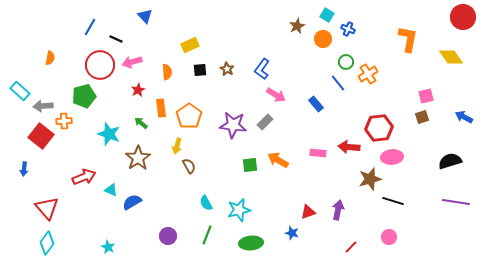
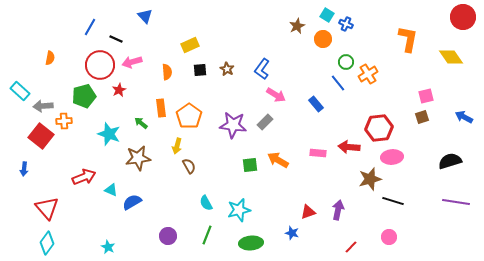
blue cross at (348, 29): moved 2 px left, 5 px up
red star at (138, 90): moved 19 px left
brown star at (138, 158): rotated 25 degrees clockwise
